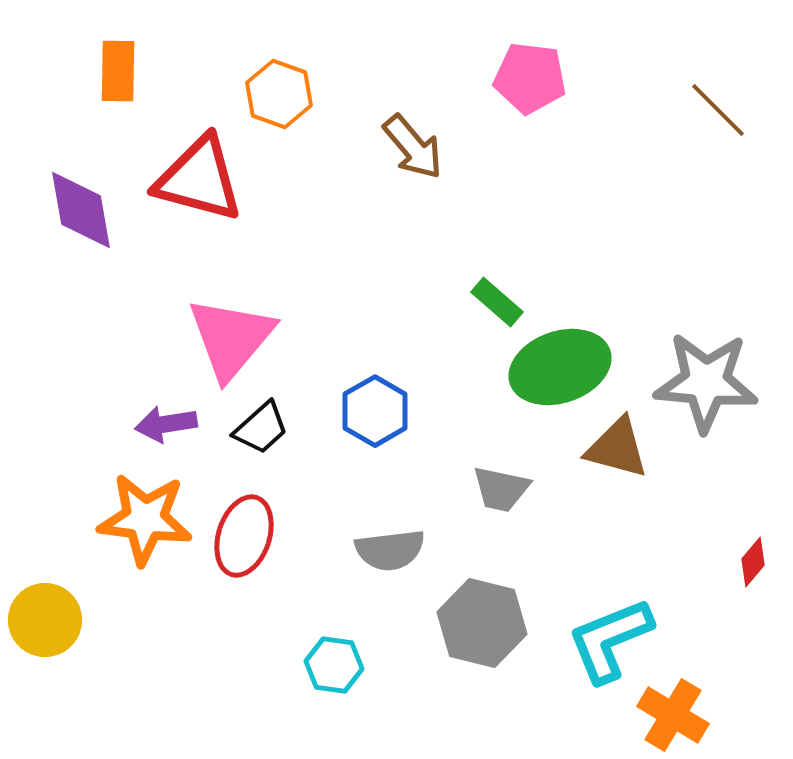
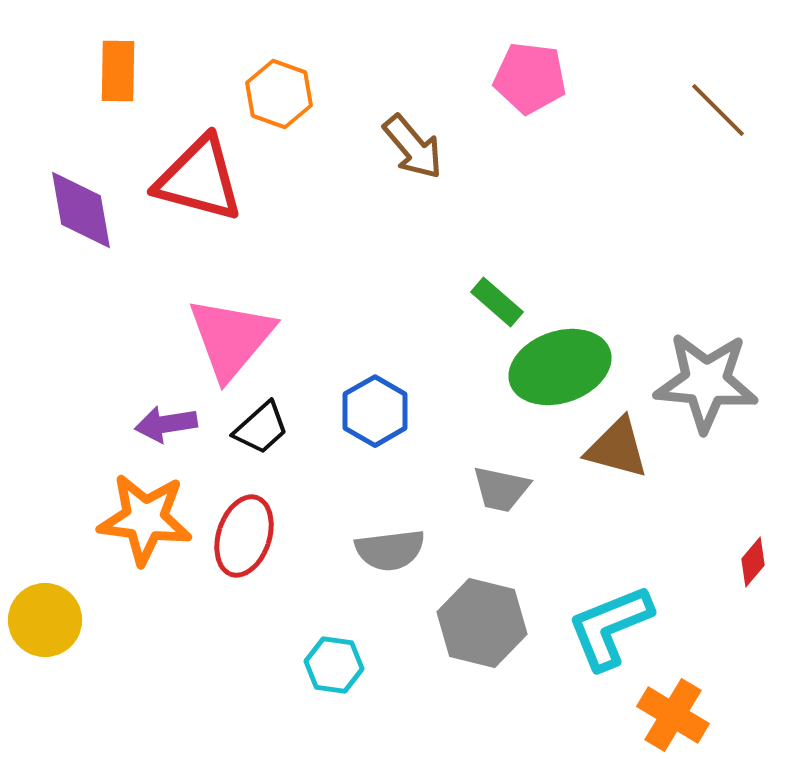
cyan L-shape: moved 13 px up
